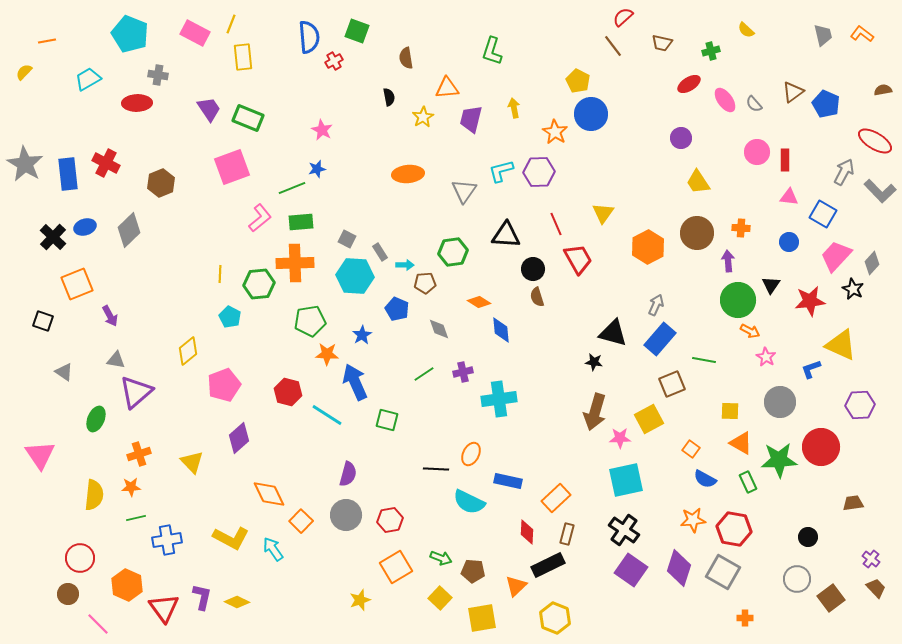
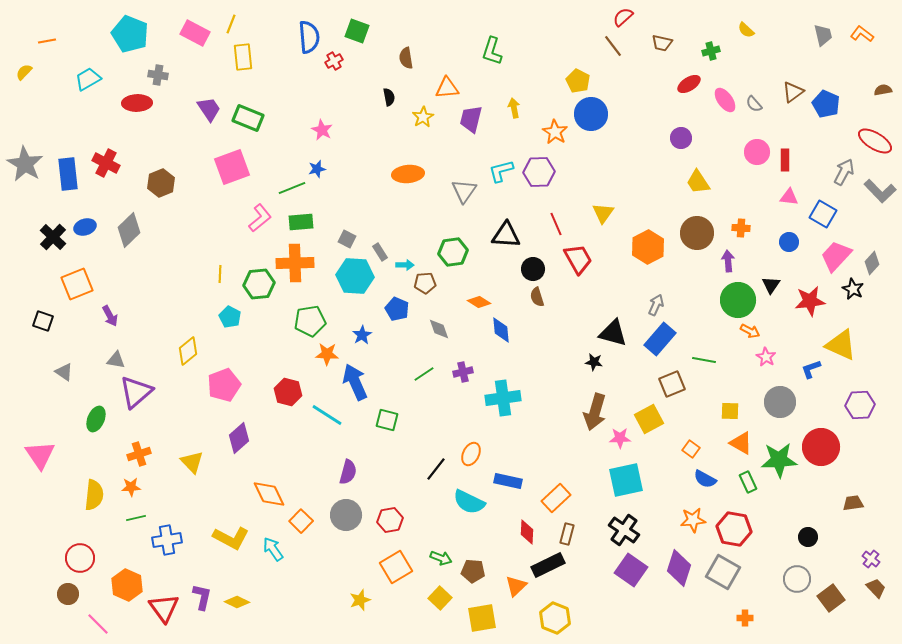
cyan cross at (499, 399): moved 4 px right, 1 px up
black line at (436, 469): rotated 55 degrees counterclockwise
purple semicircle at (348, 474): moved 2 px up
